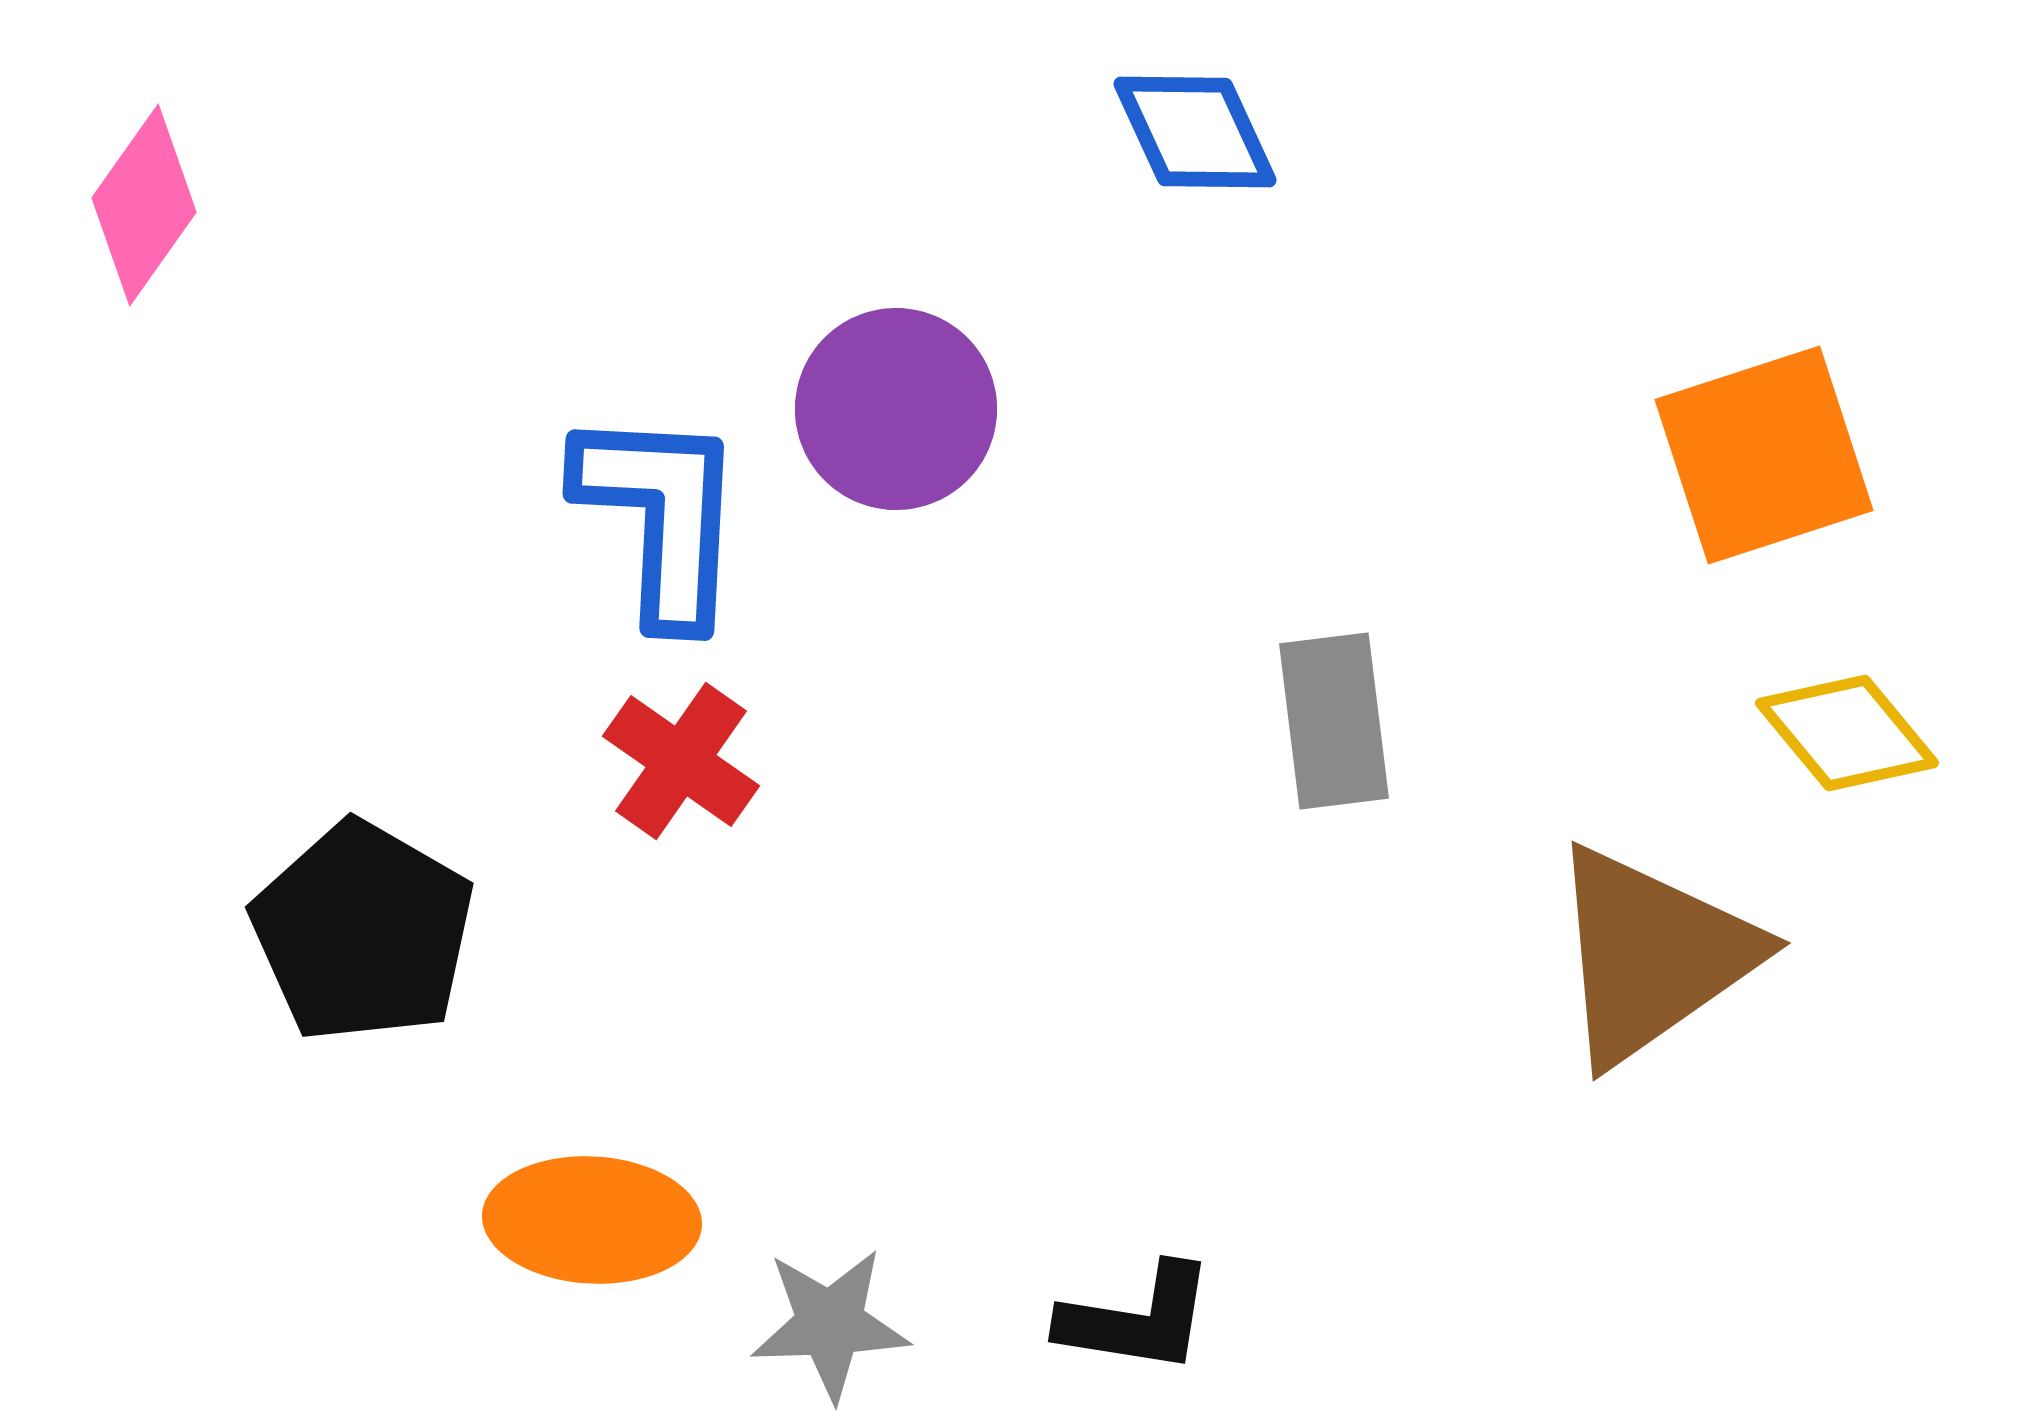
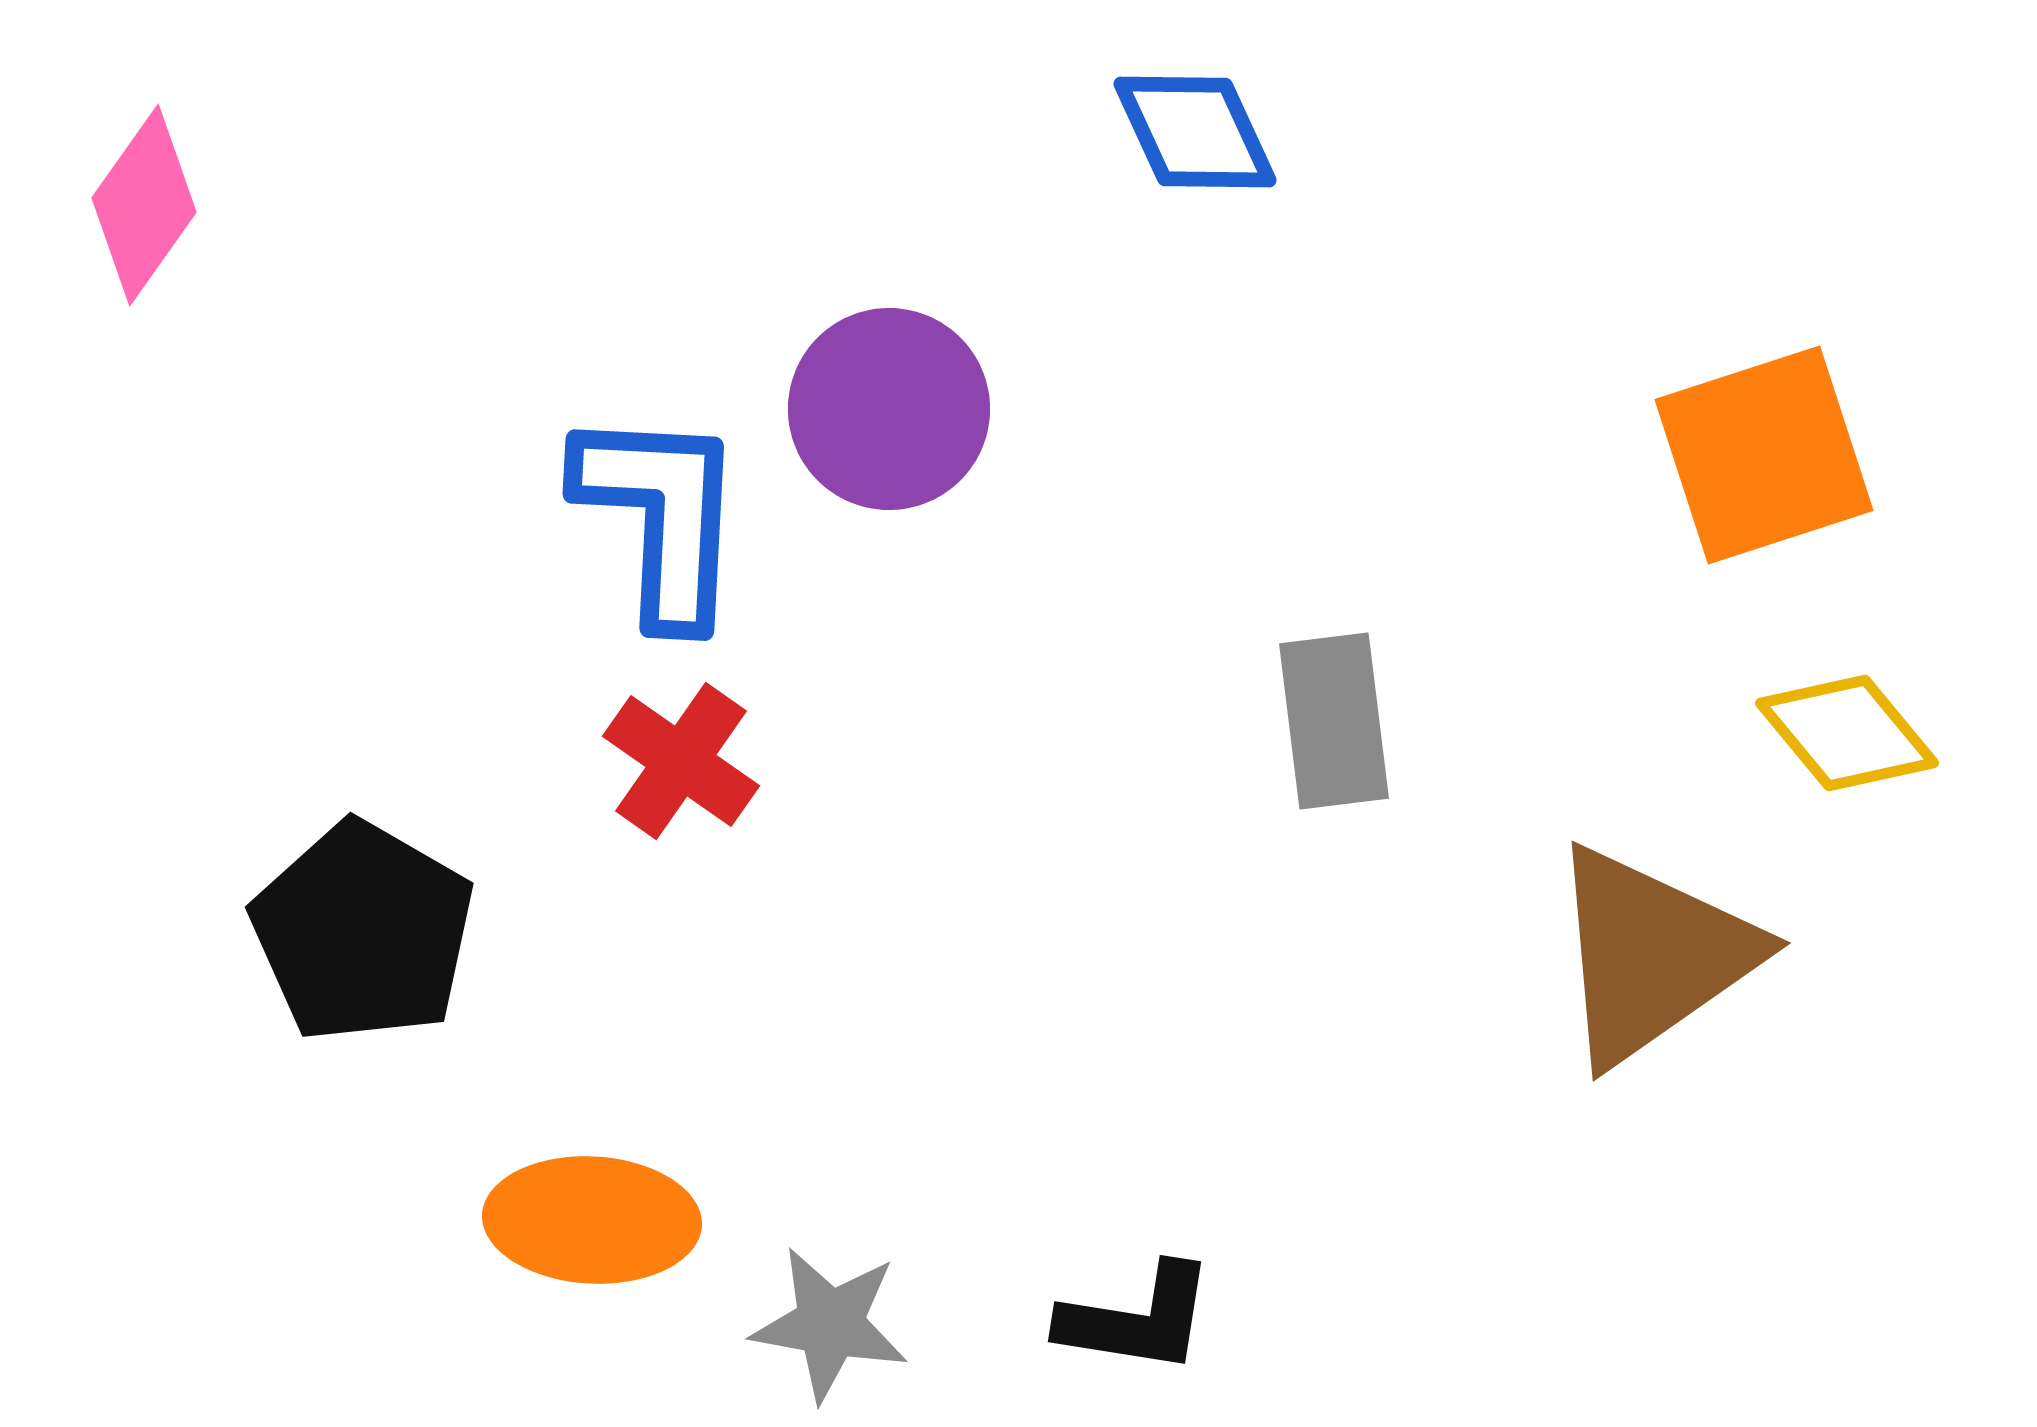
purple circle: moved 7 px left
gray star: rotated 12 degrees clockwise
